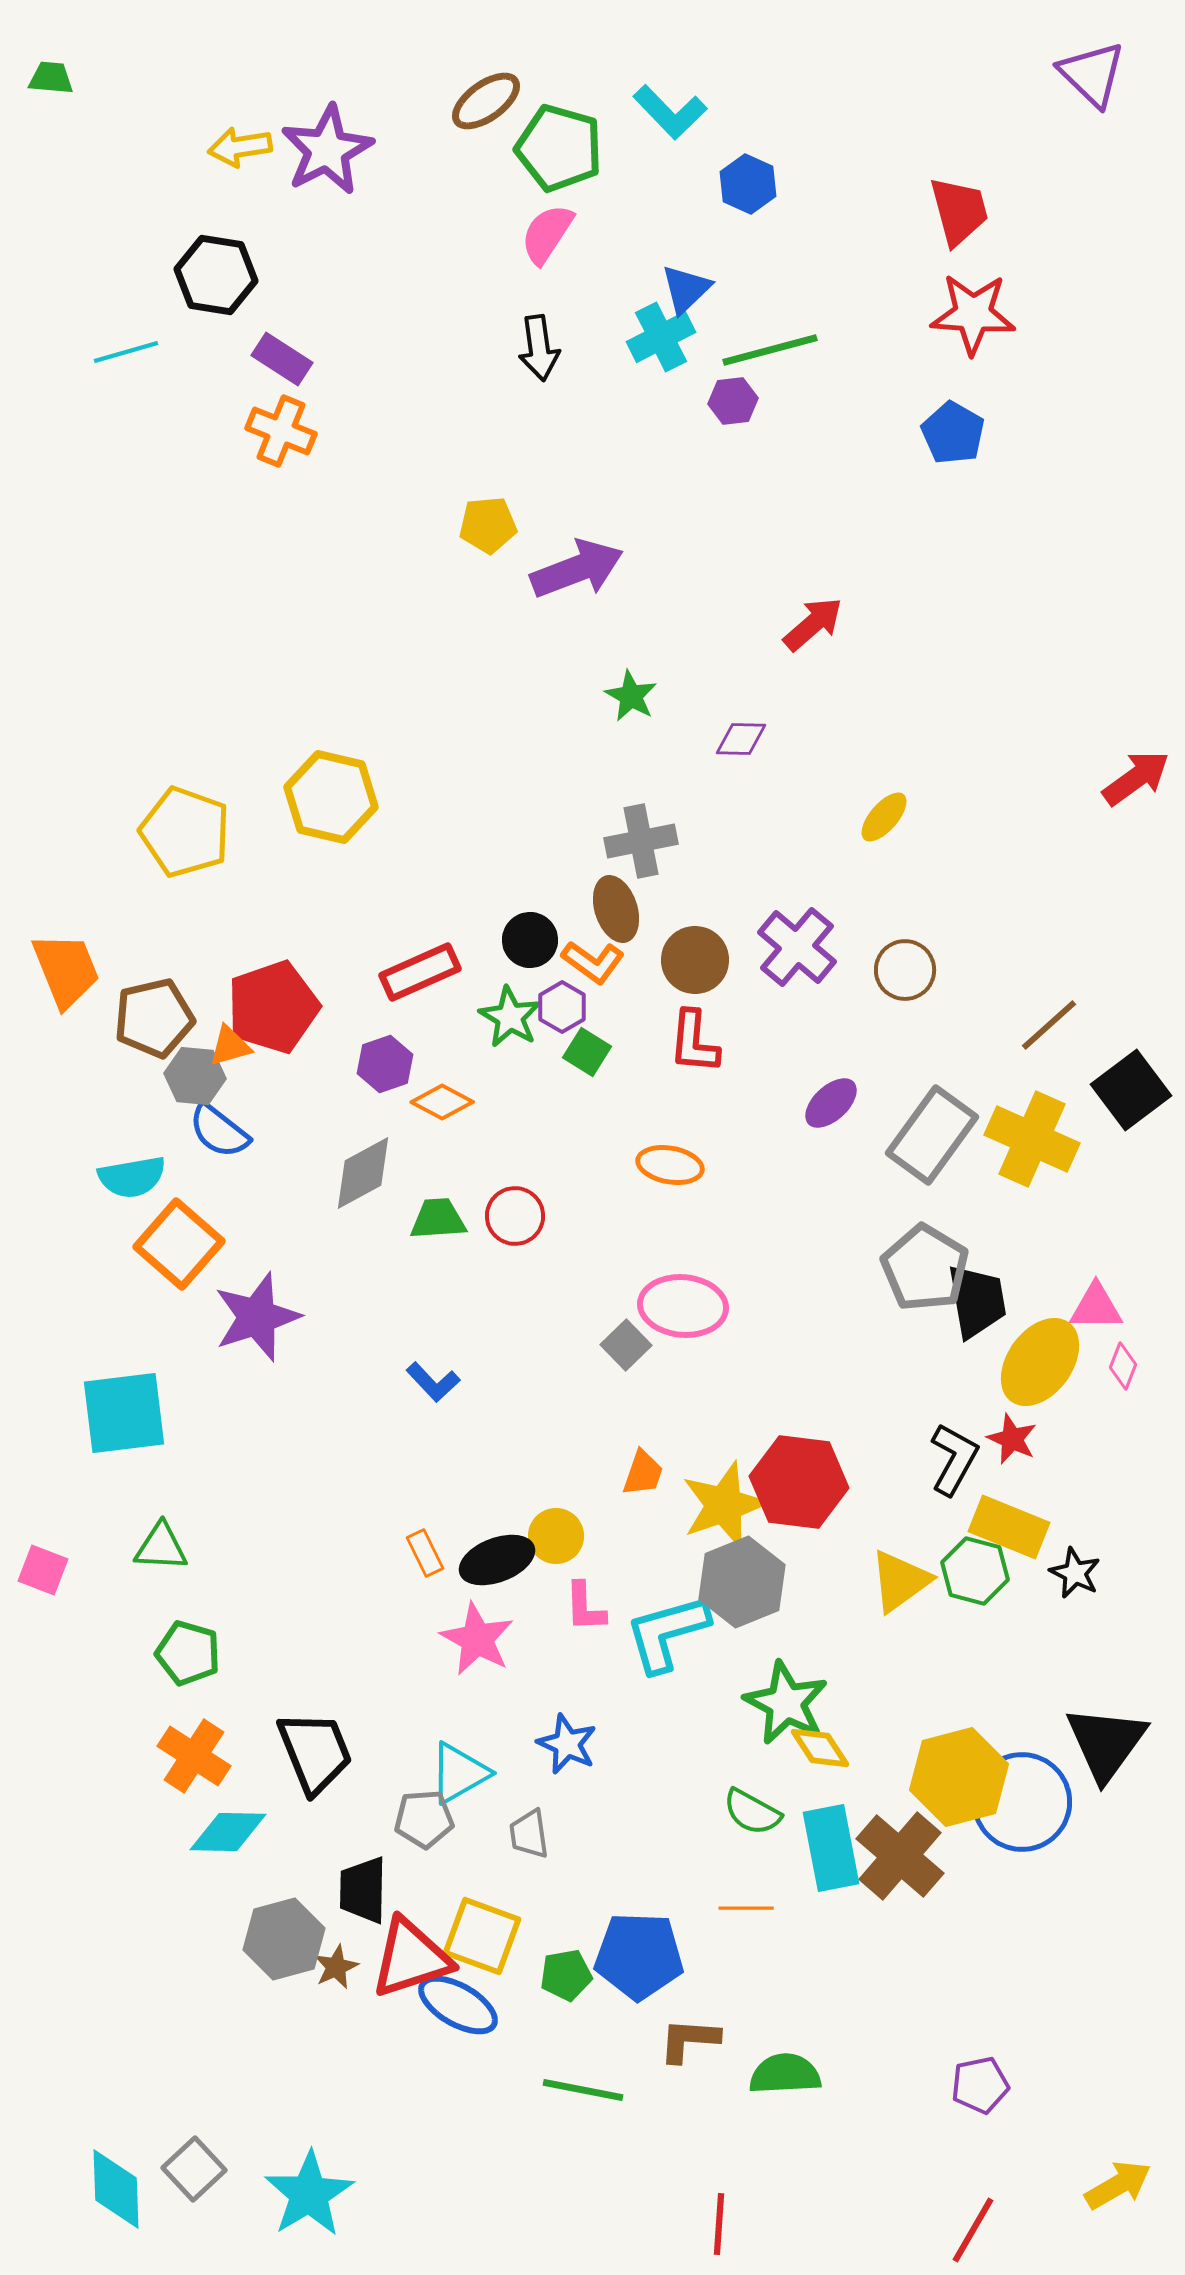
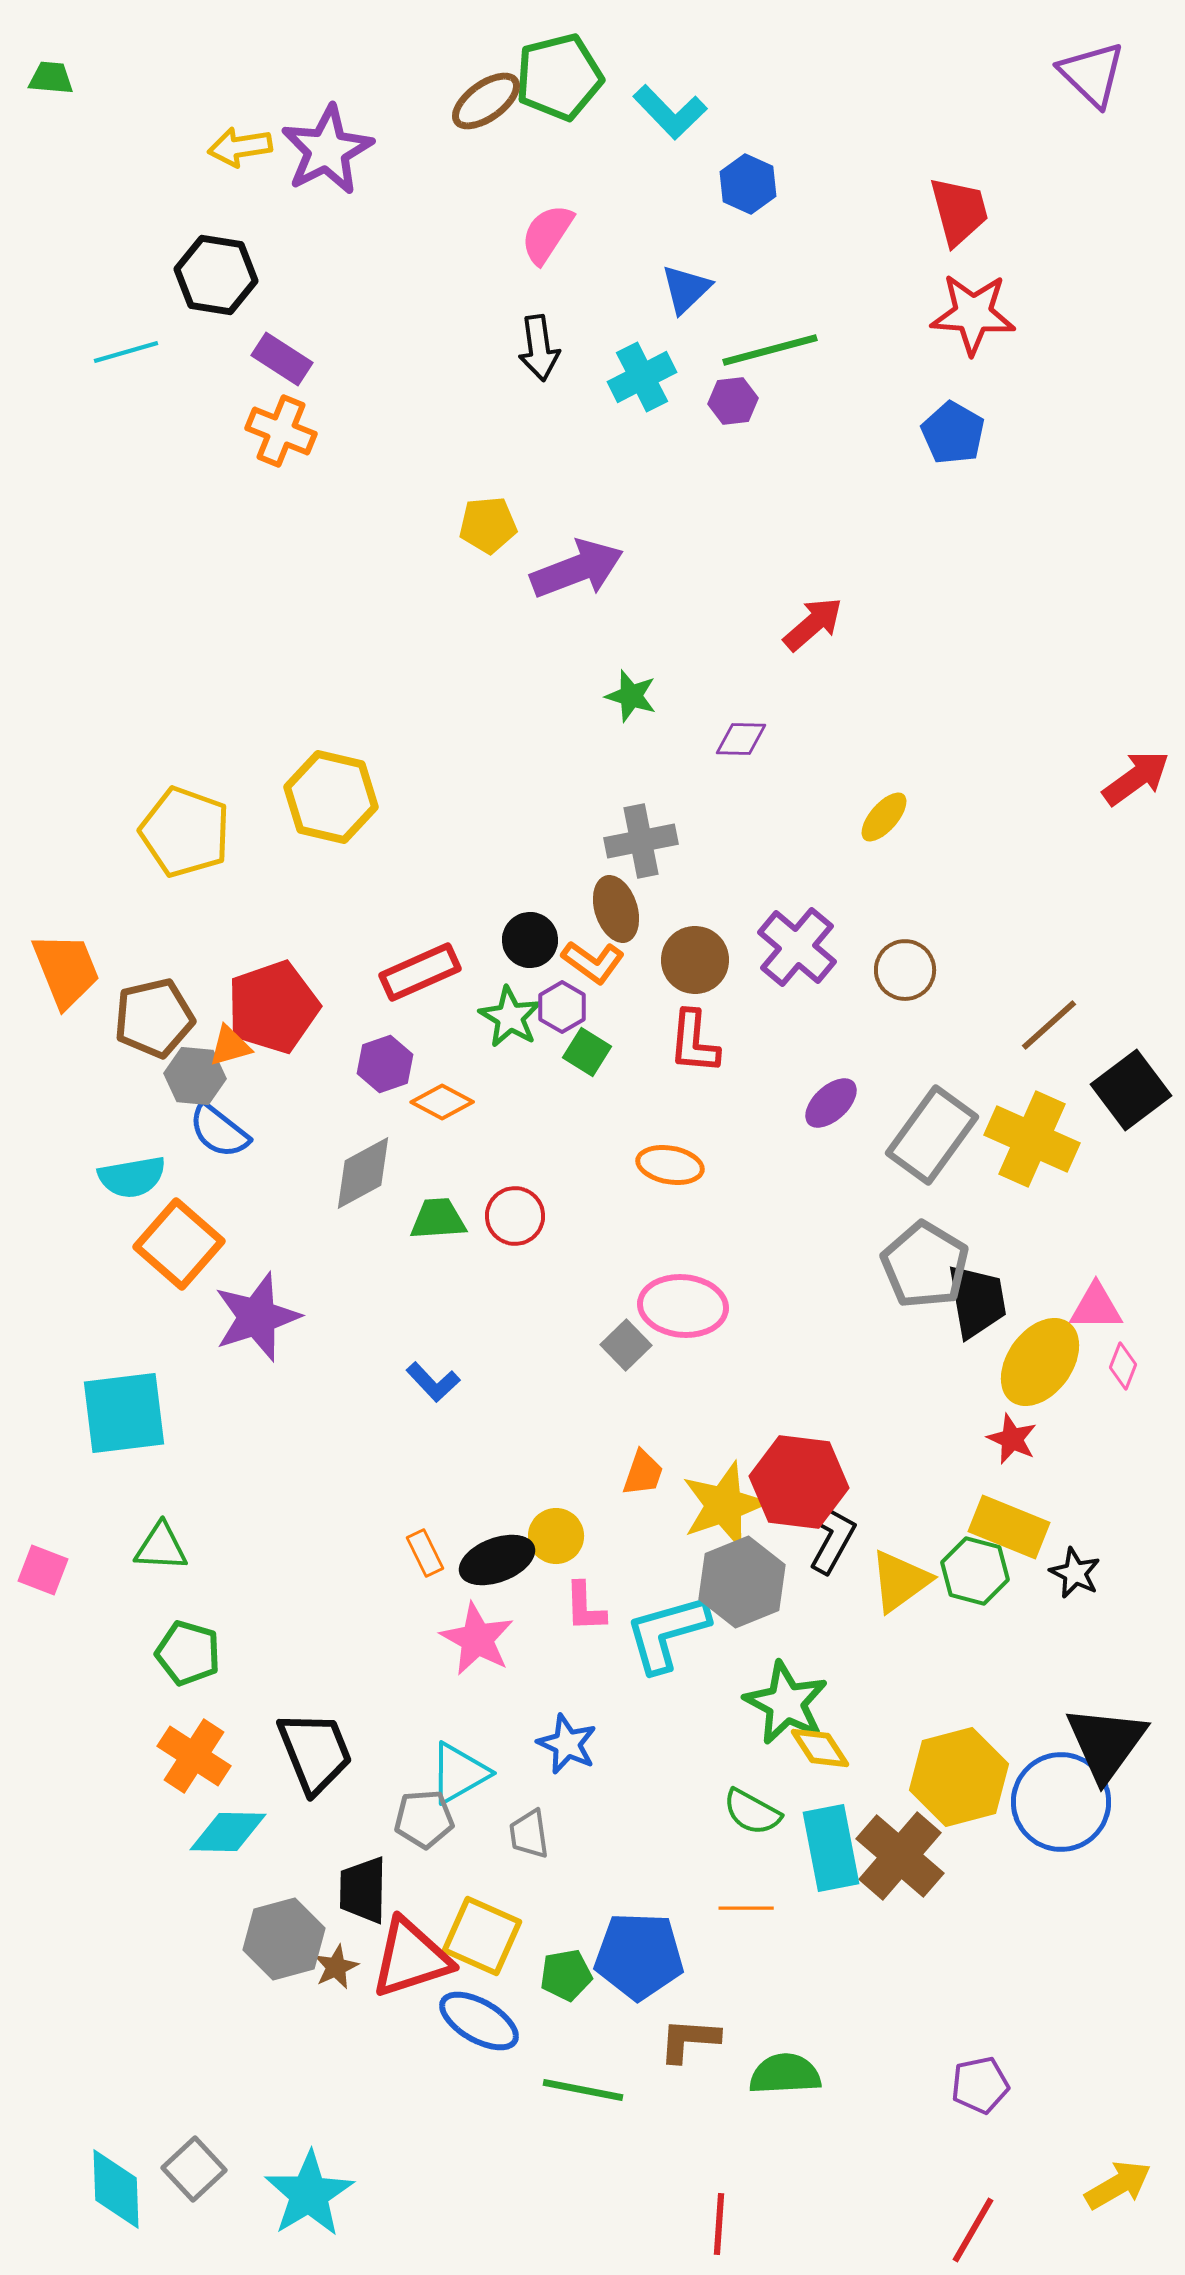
green pentagon at (559, 148): moved 71 px up; rotated 30 degrees counterclockwise
cyan cross at (661, 337): moved 19 px left, 40 px down
green star at (631, 696): rotated 12 degrees counterclockwise
gray pentagon at (925, 1268): moved 3 px up
black L-shape at (954, 1459): moved 123 px left, 78 px down
blue circle at (1022, 1802): moved 39 px right
yellow square at (482, 1936): rotated 4 degrees clockwise
blue ellipse at (458, 2005): moved 21 px right, 16 px down
